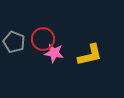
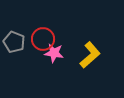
yellow L-shape: rotated 28 degrees counterclockwise
